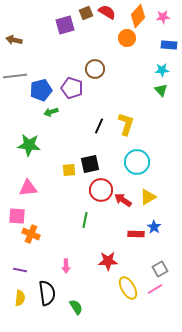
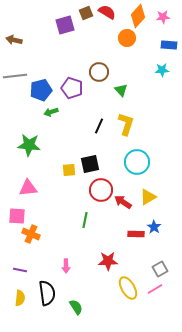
brown circle: moved 4 px right, 3 px down
green triangle: moved 40 px left
red arrow: moved 2 px down
